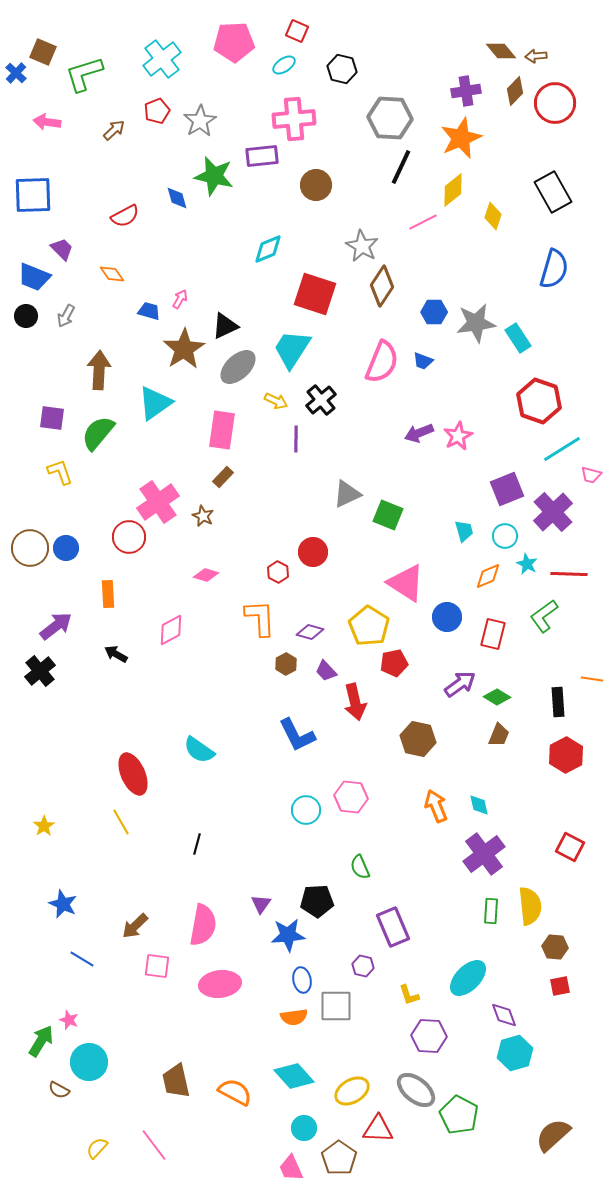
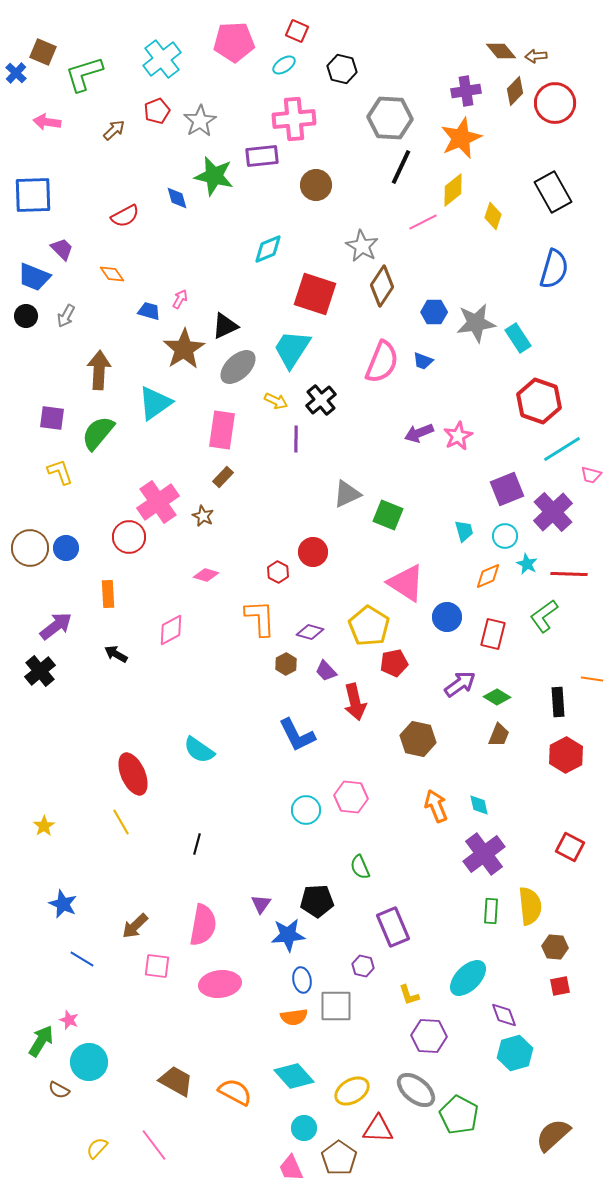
brown trapezoid at (176, 1081): rotated 132 degrees clockwise
